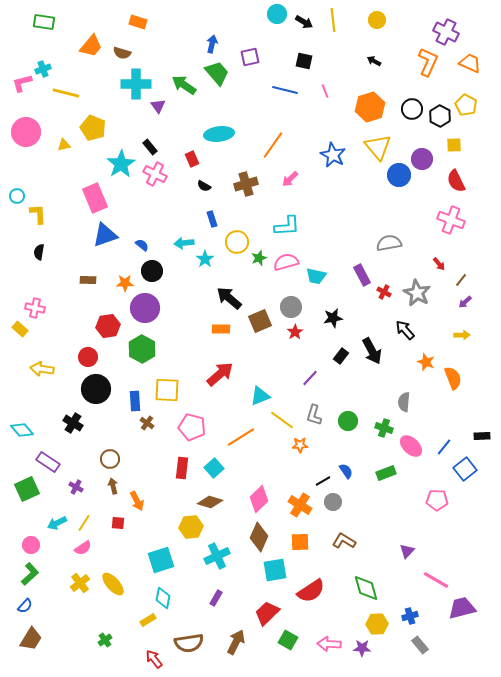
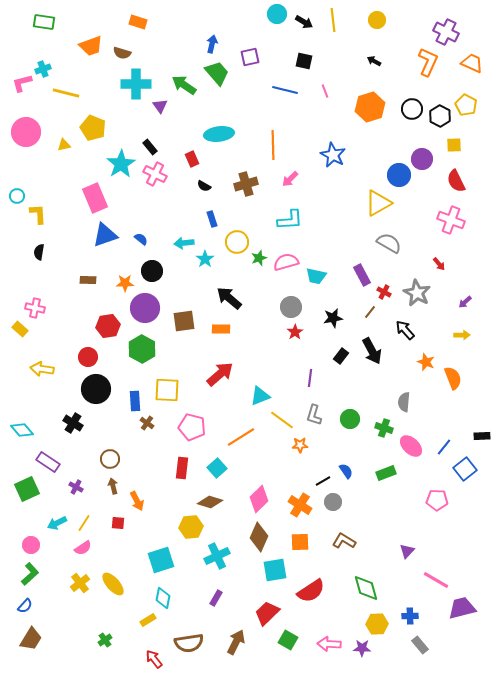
orange trapezoid at (91, 46): rotated 30 degrees clockwise
orange trapezoid at (470, 63): moved 2 px right
purple triangle at (158, 106): moved 2 px right
orange line at (273, 145): rotated 36 degrees counterclockwise
yellow triangle at (378, 147): moved 56 px down; rotated 40 degrees clockwise
cyan L-shape at (287, 226): moved 3 px right, 6 px up
gray semicircle at (389, 243): rotated 40 degrees clockwise
blue semicircle at (142, 245): moved 1 px left, 6 px up
brown line at (461, 280): moved 91 px left, 32 px down
brown square at (260, 321): moved 76 px left; rotated 15 degrees clockwise
purple line at (310, 378): rotated 36 degrees counterclockwise
green circle at (348, 421): moved 2 px right, 2 px up
cyan square at (214, 468): moved 3 px right
blue cross at (410, 616): rotated 14 degrees clockwise
